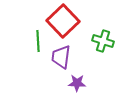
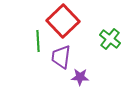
green cross: moved 7 px right, 2 px up; rotated 20 degrees clockwise
purple star: moved 3 px right, 6 px up
